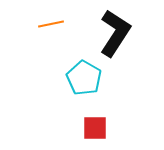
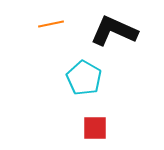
black L-shape: moved 1 px left, 2 px up; rotated 99 degrees counterclockwise
